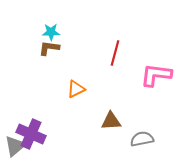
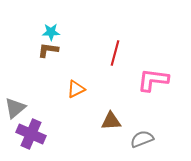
brown L-shape: moved 1 px left, 2 px down
pink L-shape: moved 3 px left, 5 px down
gray semicircle: rotated 10 degrees counterclockwise
gray triangle: moved 38 px up
